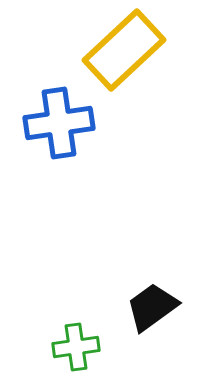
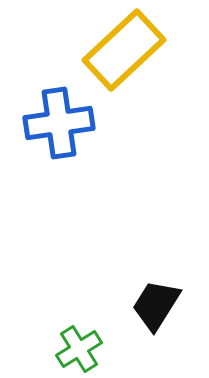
black trapezoid: moved 4 px right, 2 px up; rotated 22 degrees counterclockwise
green cross: moved 3 px right, 2 px down; rotated 24 degrees counterclockwise
